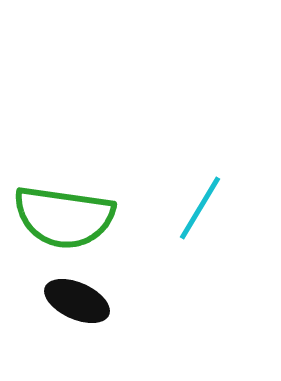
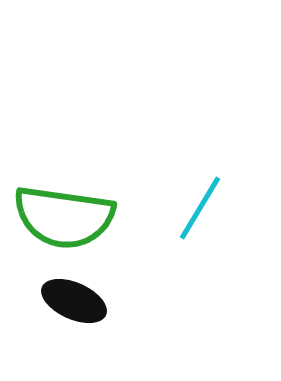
black ellipse: moved 3 px left
